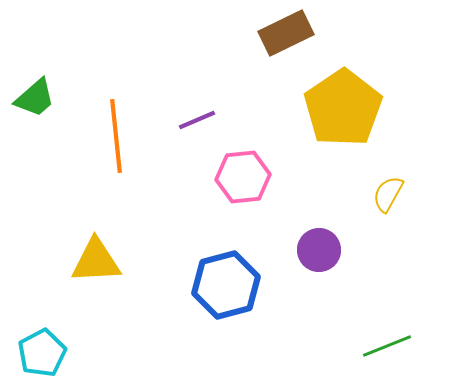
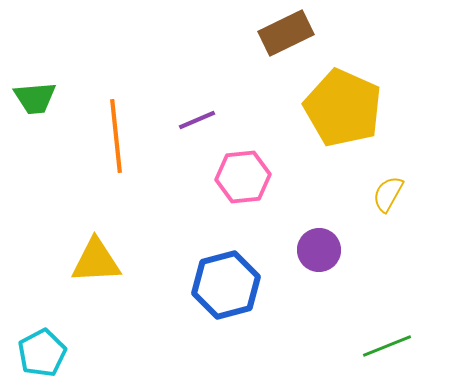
green trapezoid: rotated 36 degrees clockwise
yellow pentagon: rotated 14 degrees counterclockwise
